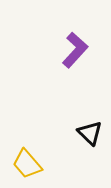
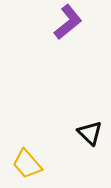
purple L-shape: moved 7 px left, 28 px up; rotated 9 degrees clockwise
